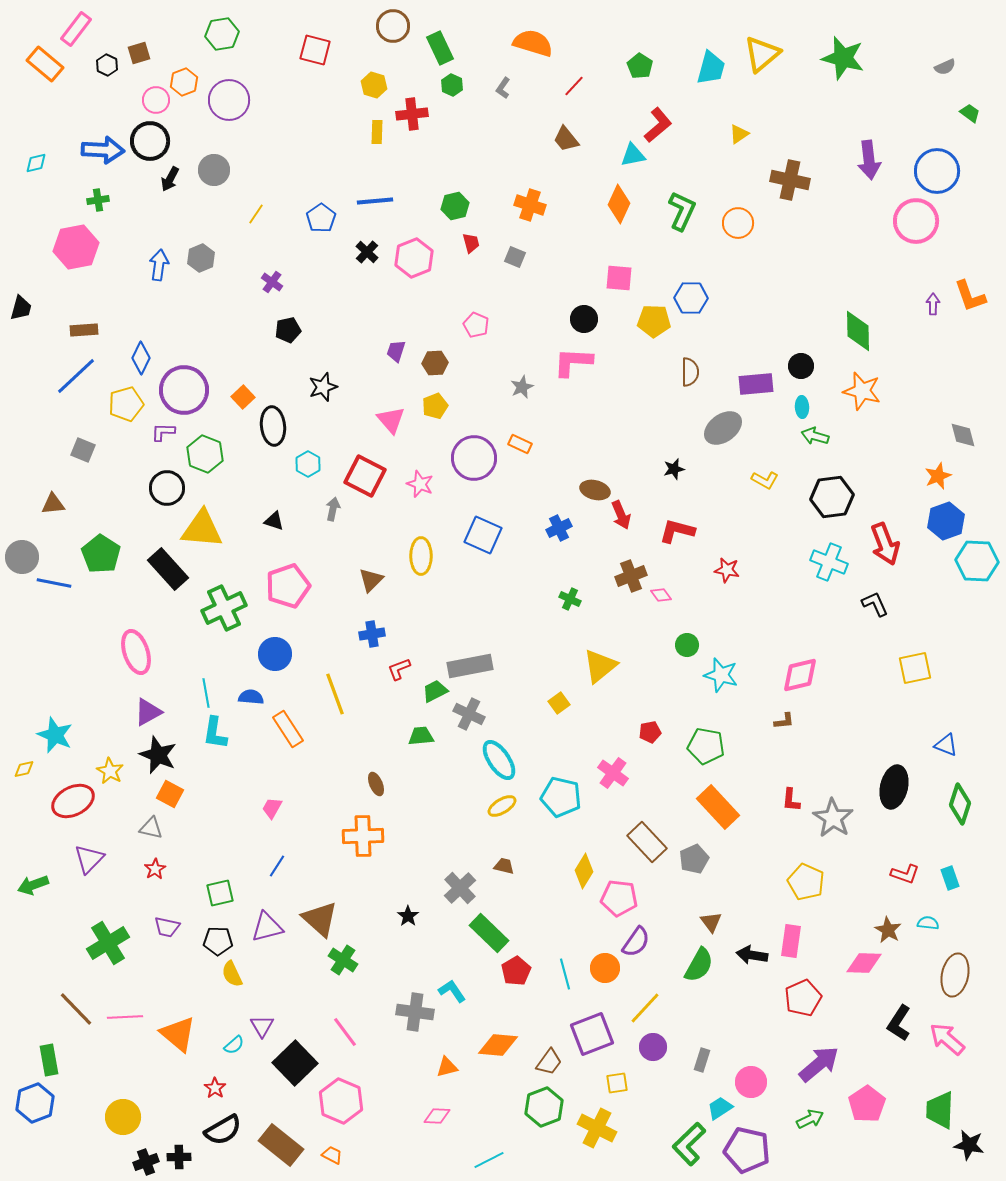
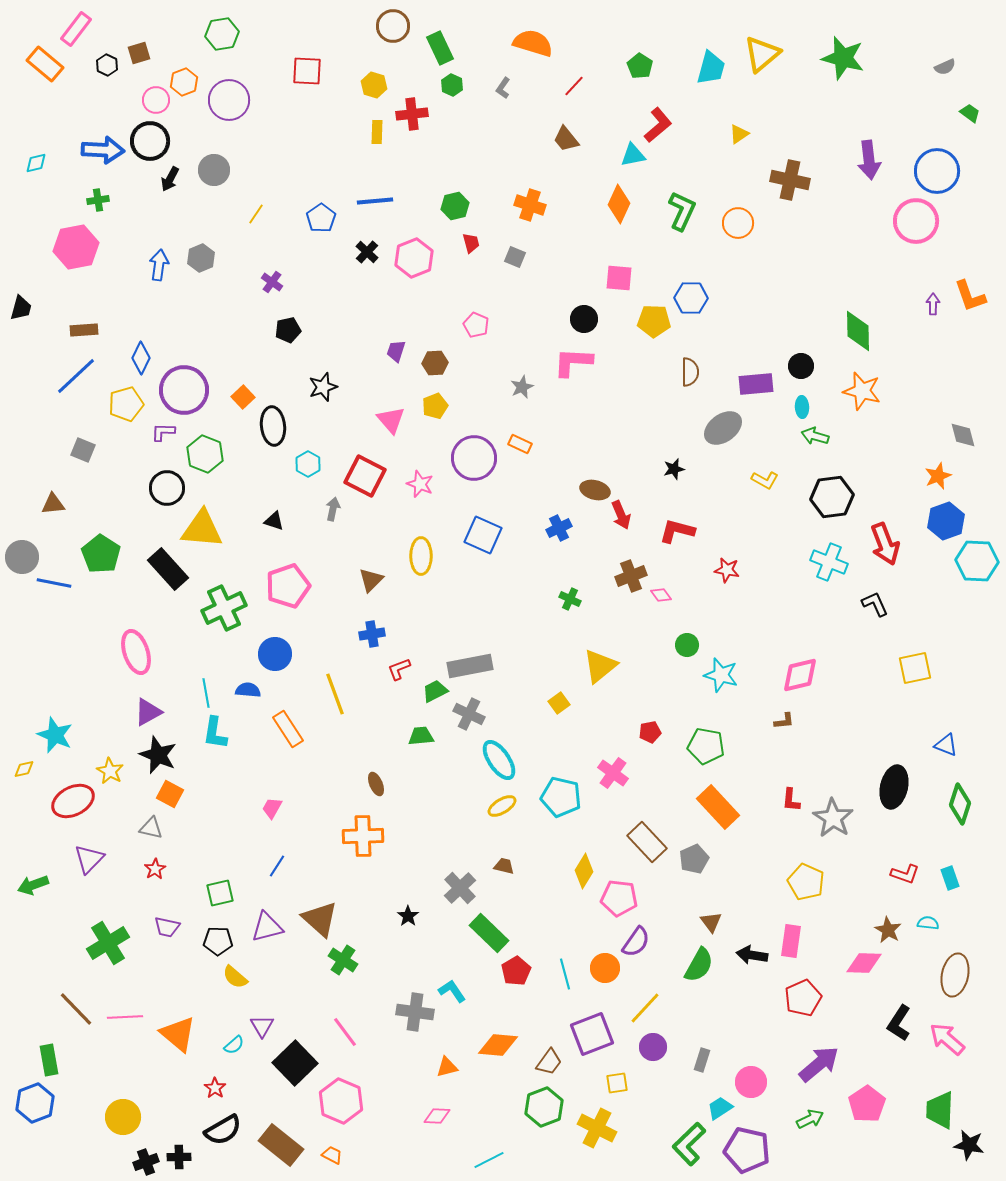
red square at (315, 50): moved 8 px left, 21 px down; rotated 12 degrees counterclockwise
blue semicircle at (251, 697): moved 3 px left, 7 px up
yellow semicircle at (232, 974): moved 3 px right, 3 px down; rotated 24 degrees counterclockwise
